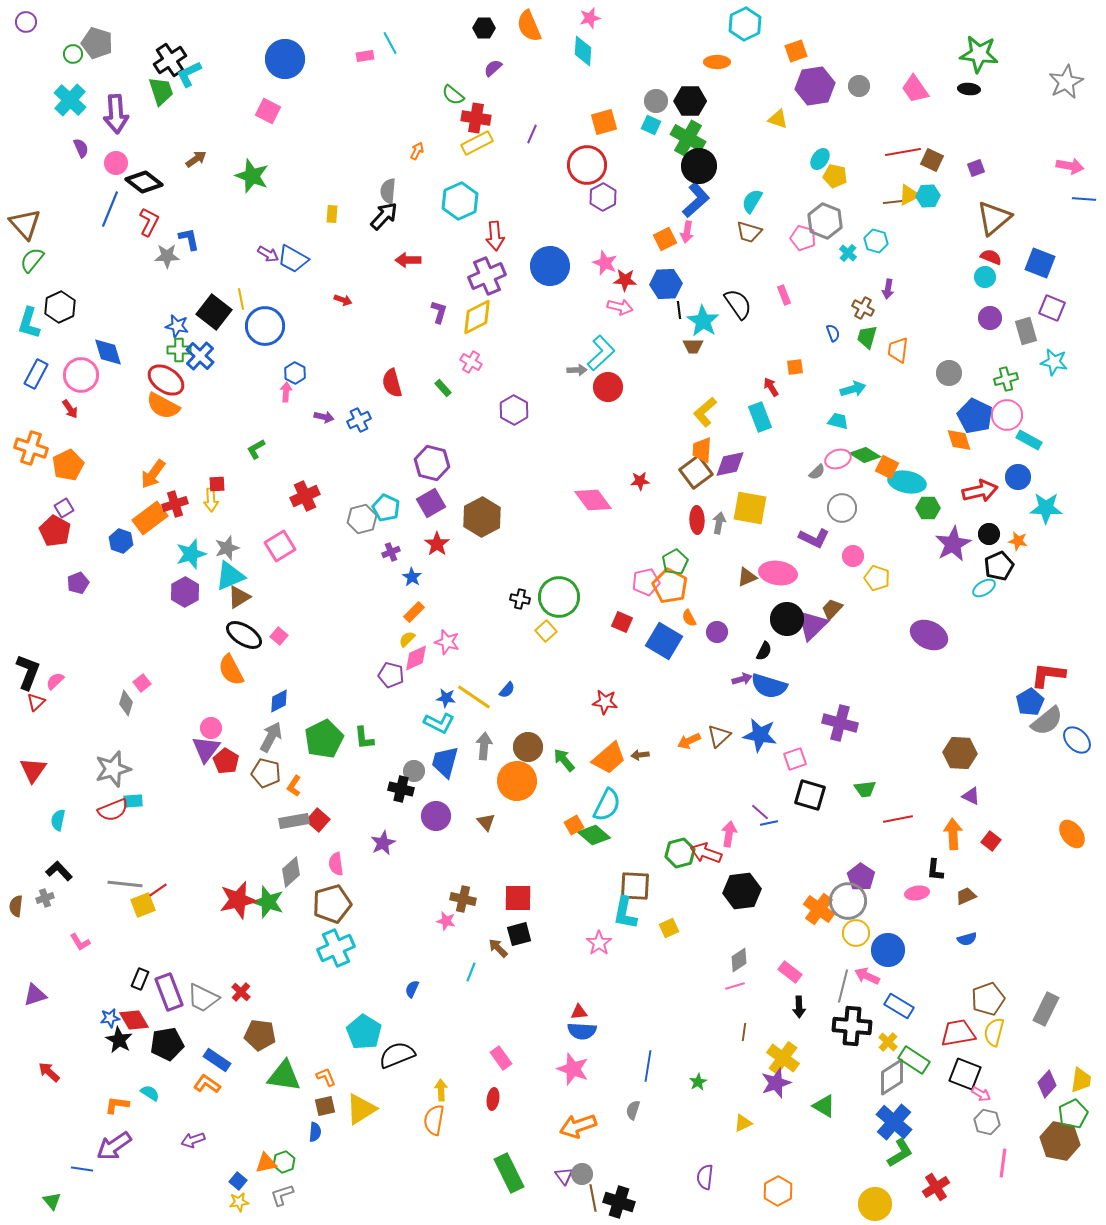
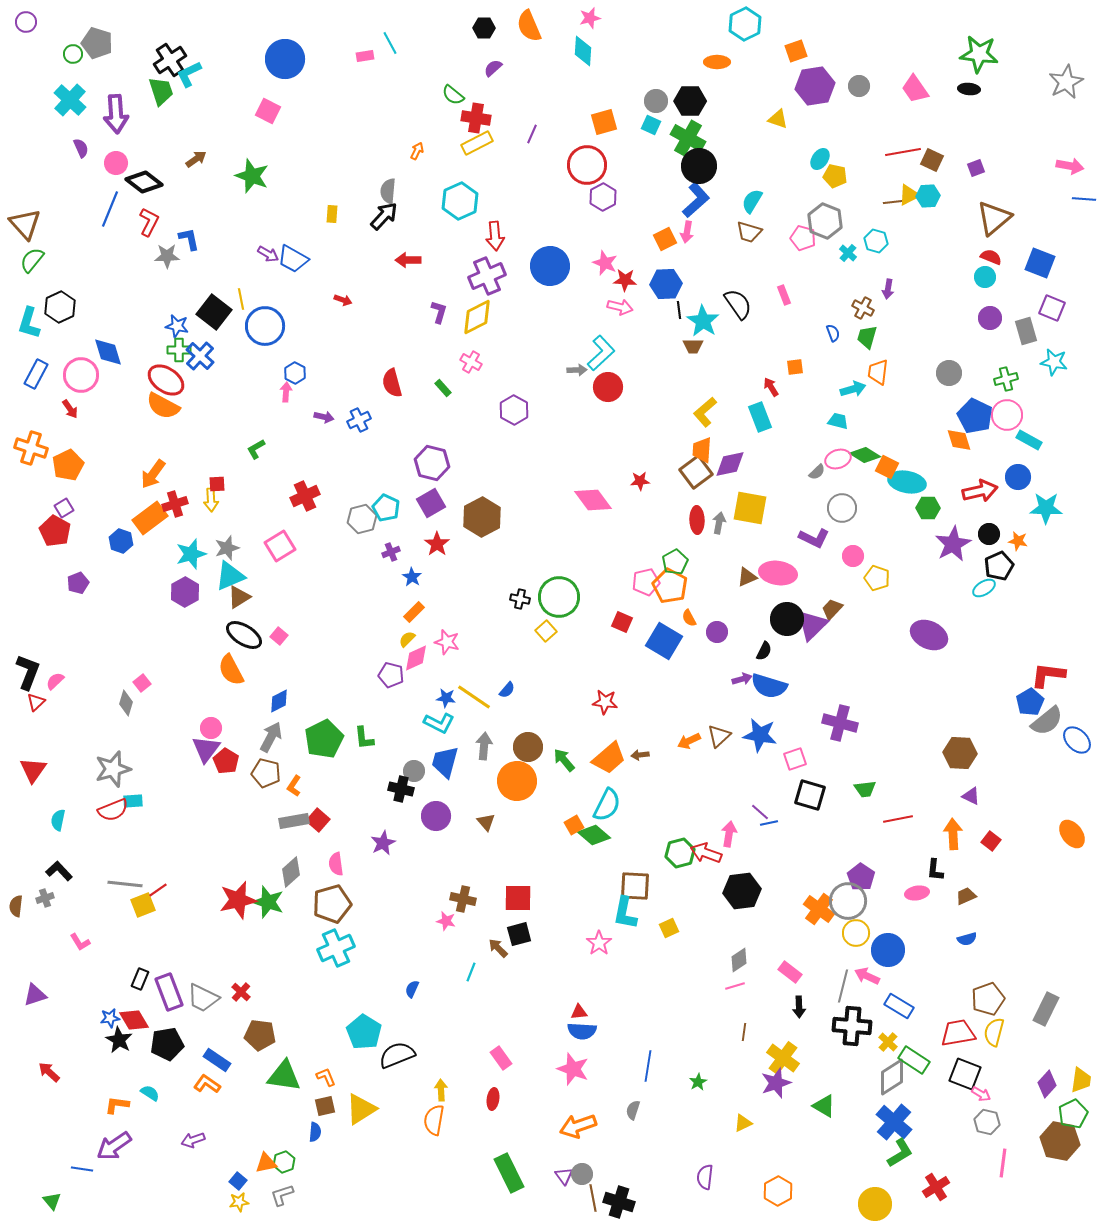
orange trapezoid at (898, 350): moved 20 px left, 22 px down
